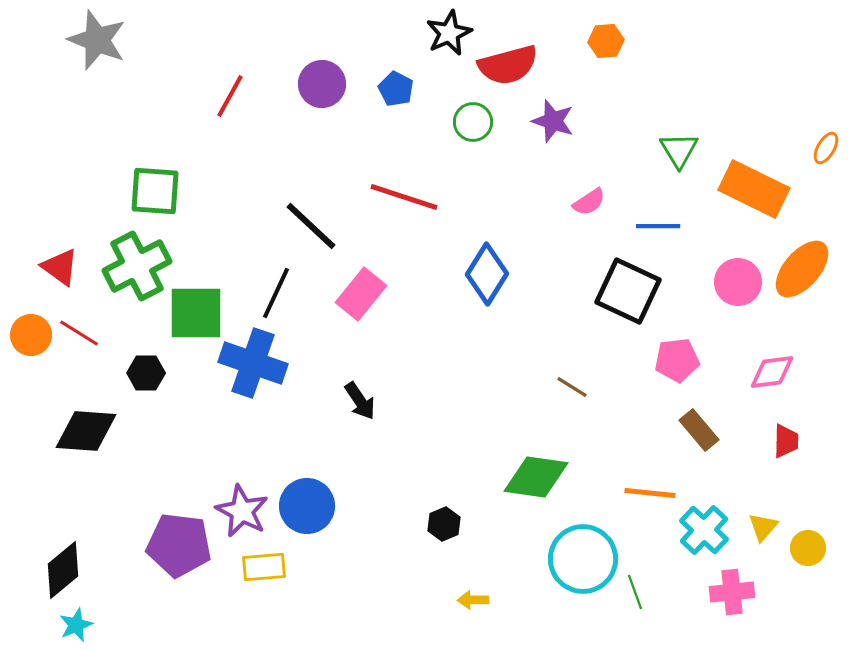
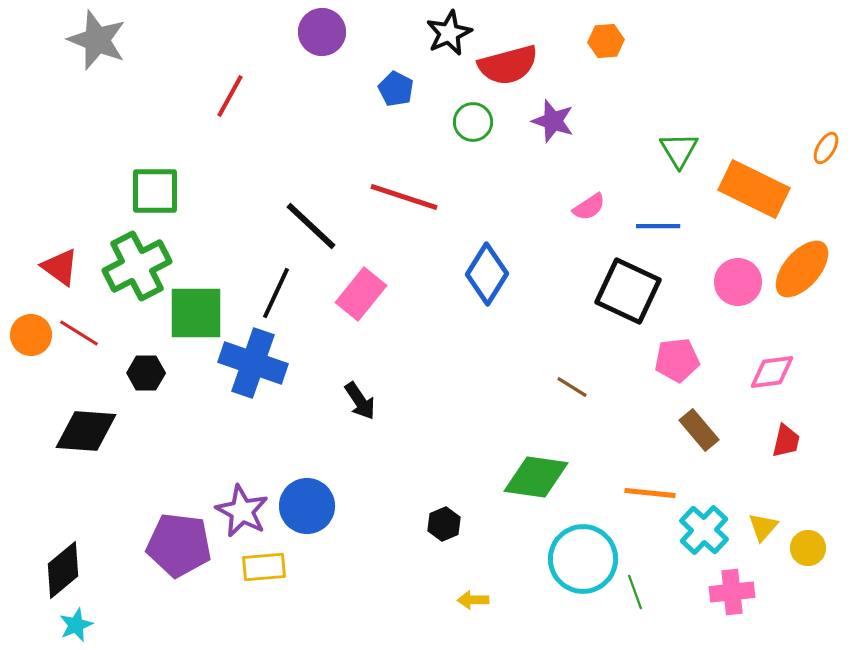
purple circle at (322, 84): moved 52 px up
green square at (155, 191): rotated 4 degrees counterclockwise
pink semicircle at (589, 202): moved 5 px down
red trapezoid at (786, 441): rotated 12 degrees clockwise
